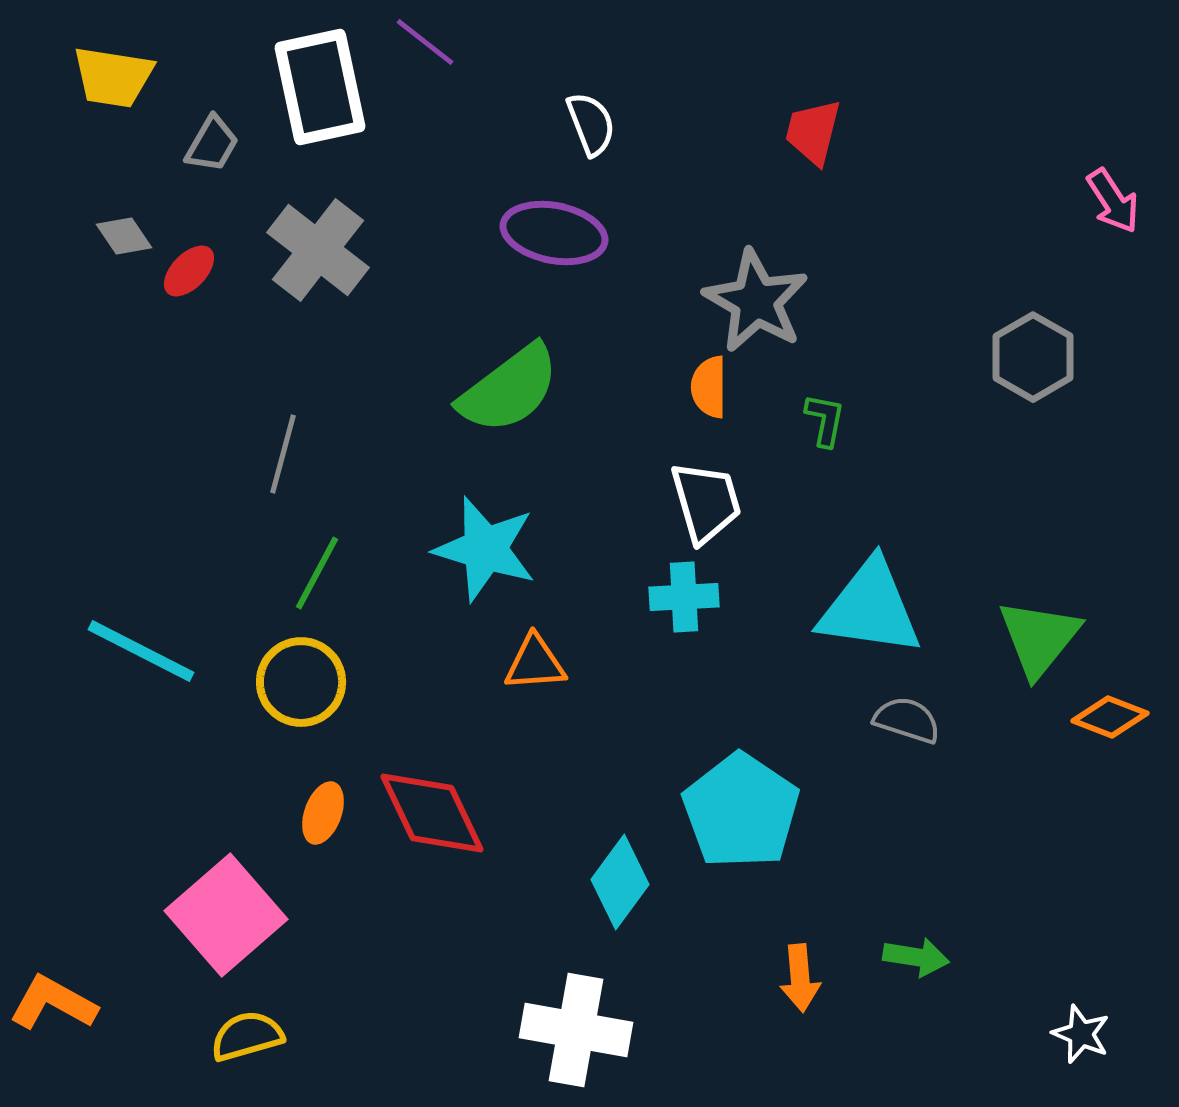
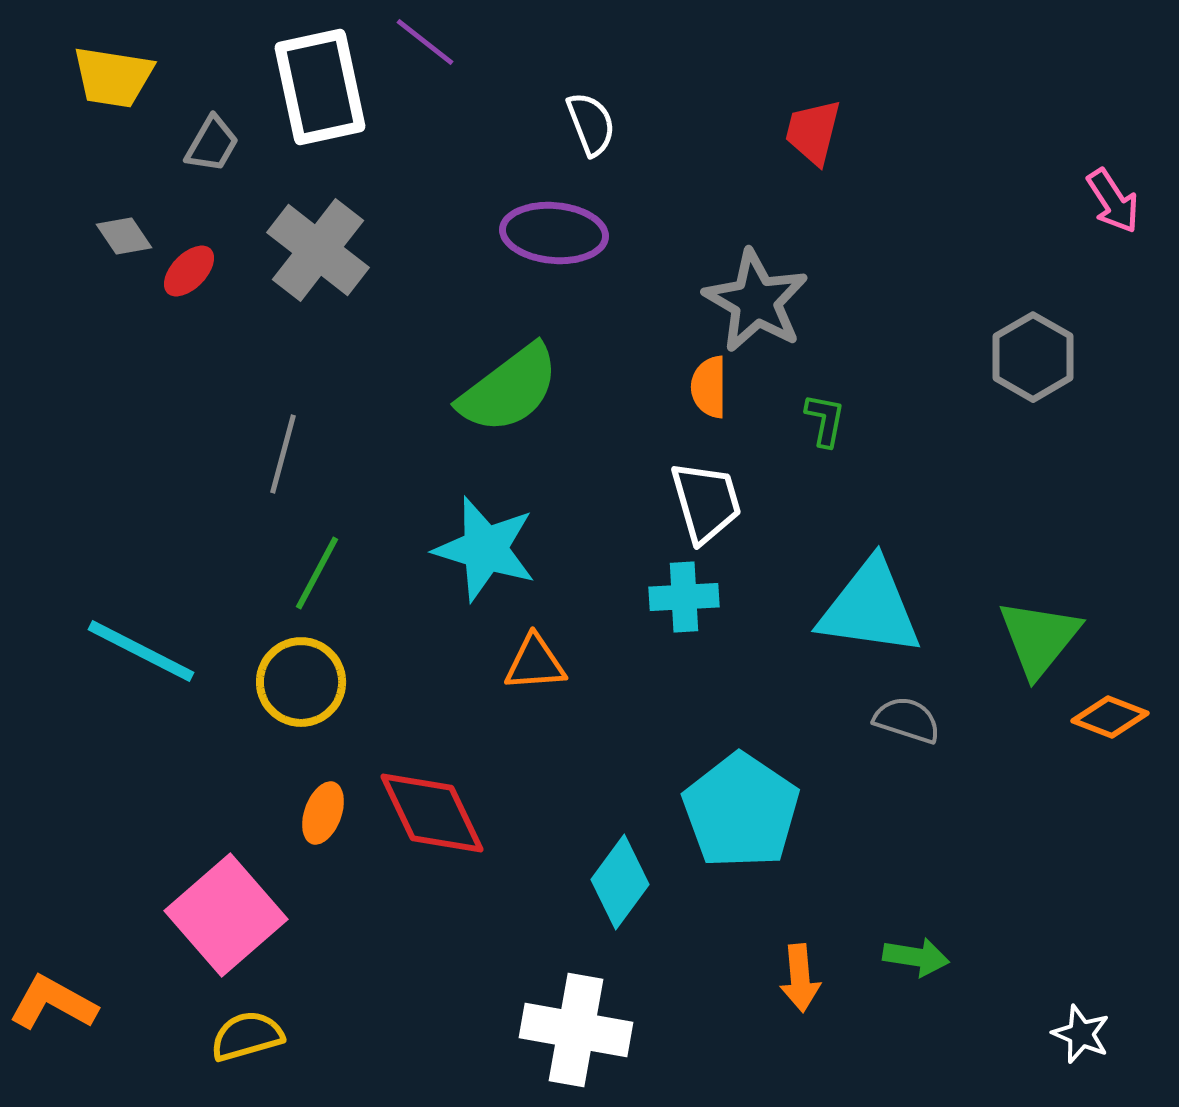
purple ellipse: rotated 6 degrees counterclockwise
